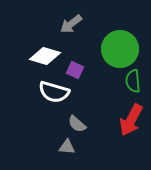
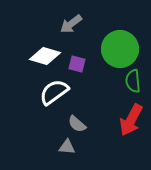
purple square: moved 2 px right, 6 px up; rotated 12 degrees counterclockwise
white semicircle: rotated 128 degrees clockwise
